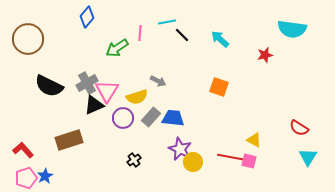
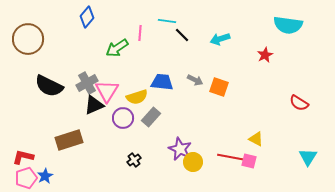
cyan line: moved 1 px up; rotated 18 degrees clockwise
cyan semicircle: moved 4 px left, 4 px up
cyan arrow: rotated 60 degrees counterclockwise
red star: rotated 14 degrees counterclockwise
gray arrow: moved 37 px right, 1 px up
blue trapezoid: moved 11 px left, 36 px up
red semicircle: moved 25 px up
yellow triangle: moved 2 px right, 1 px up
red L-shape: moved 7 px down; rotated 35 degrees counterclockwise
